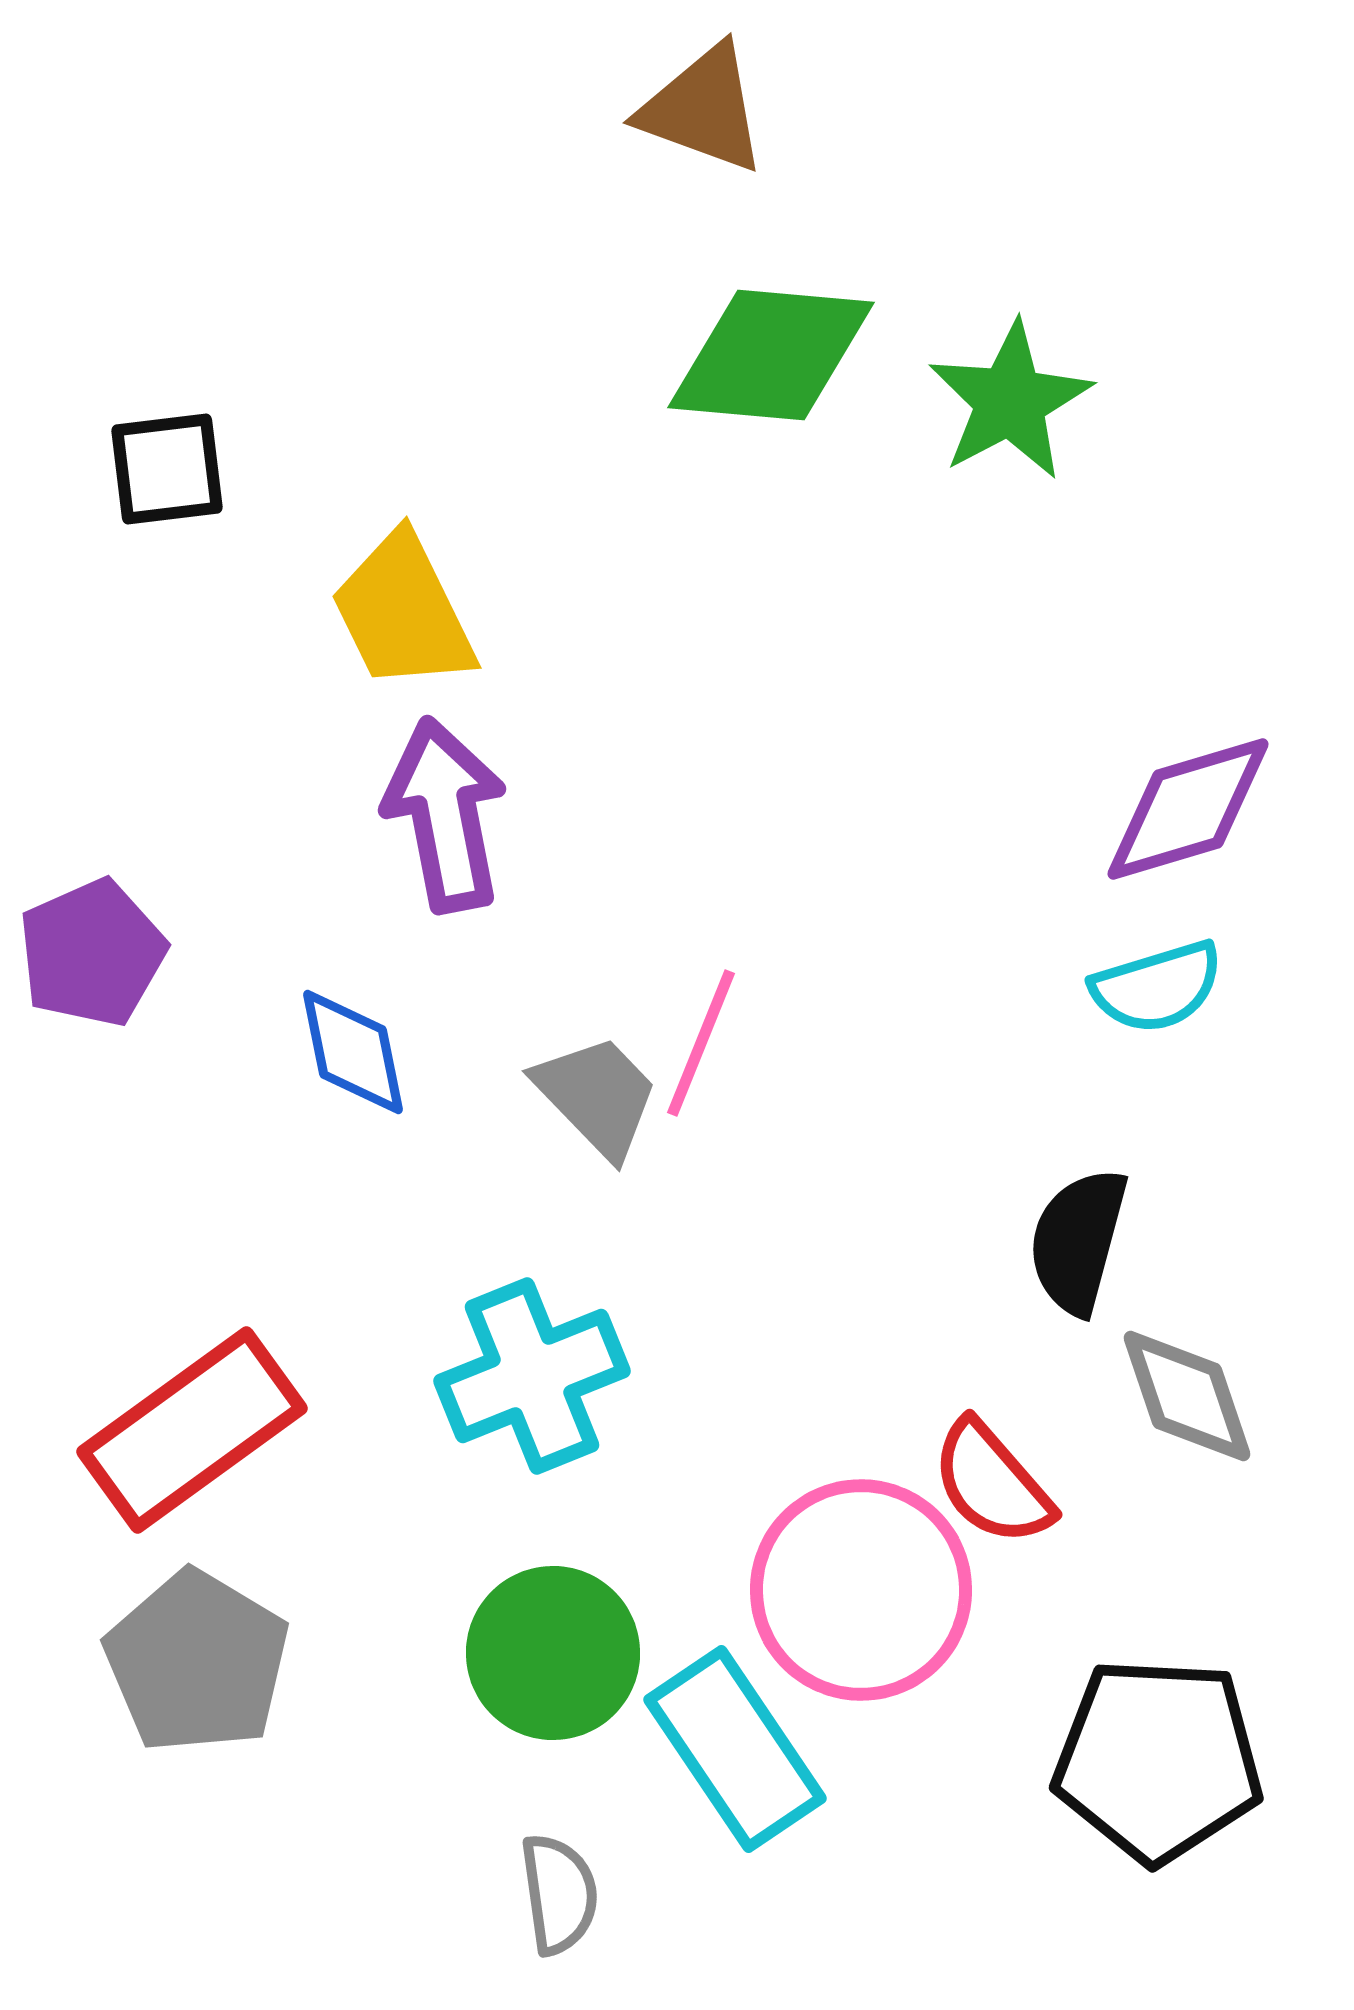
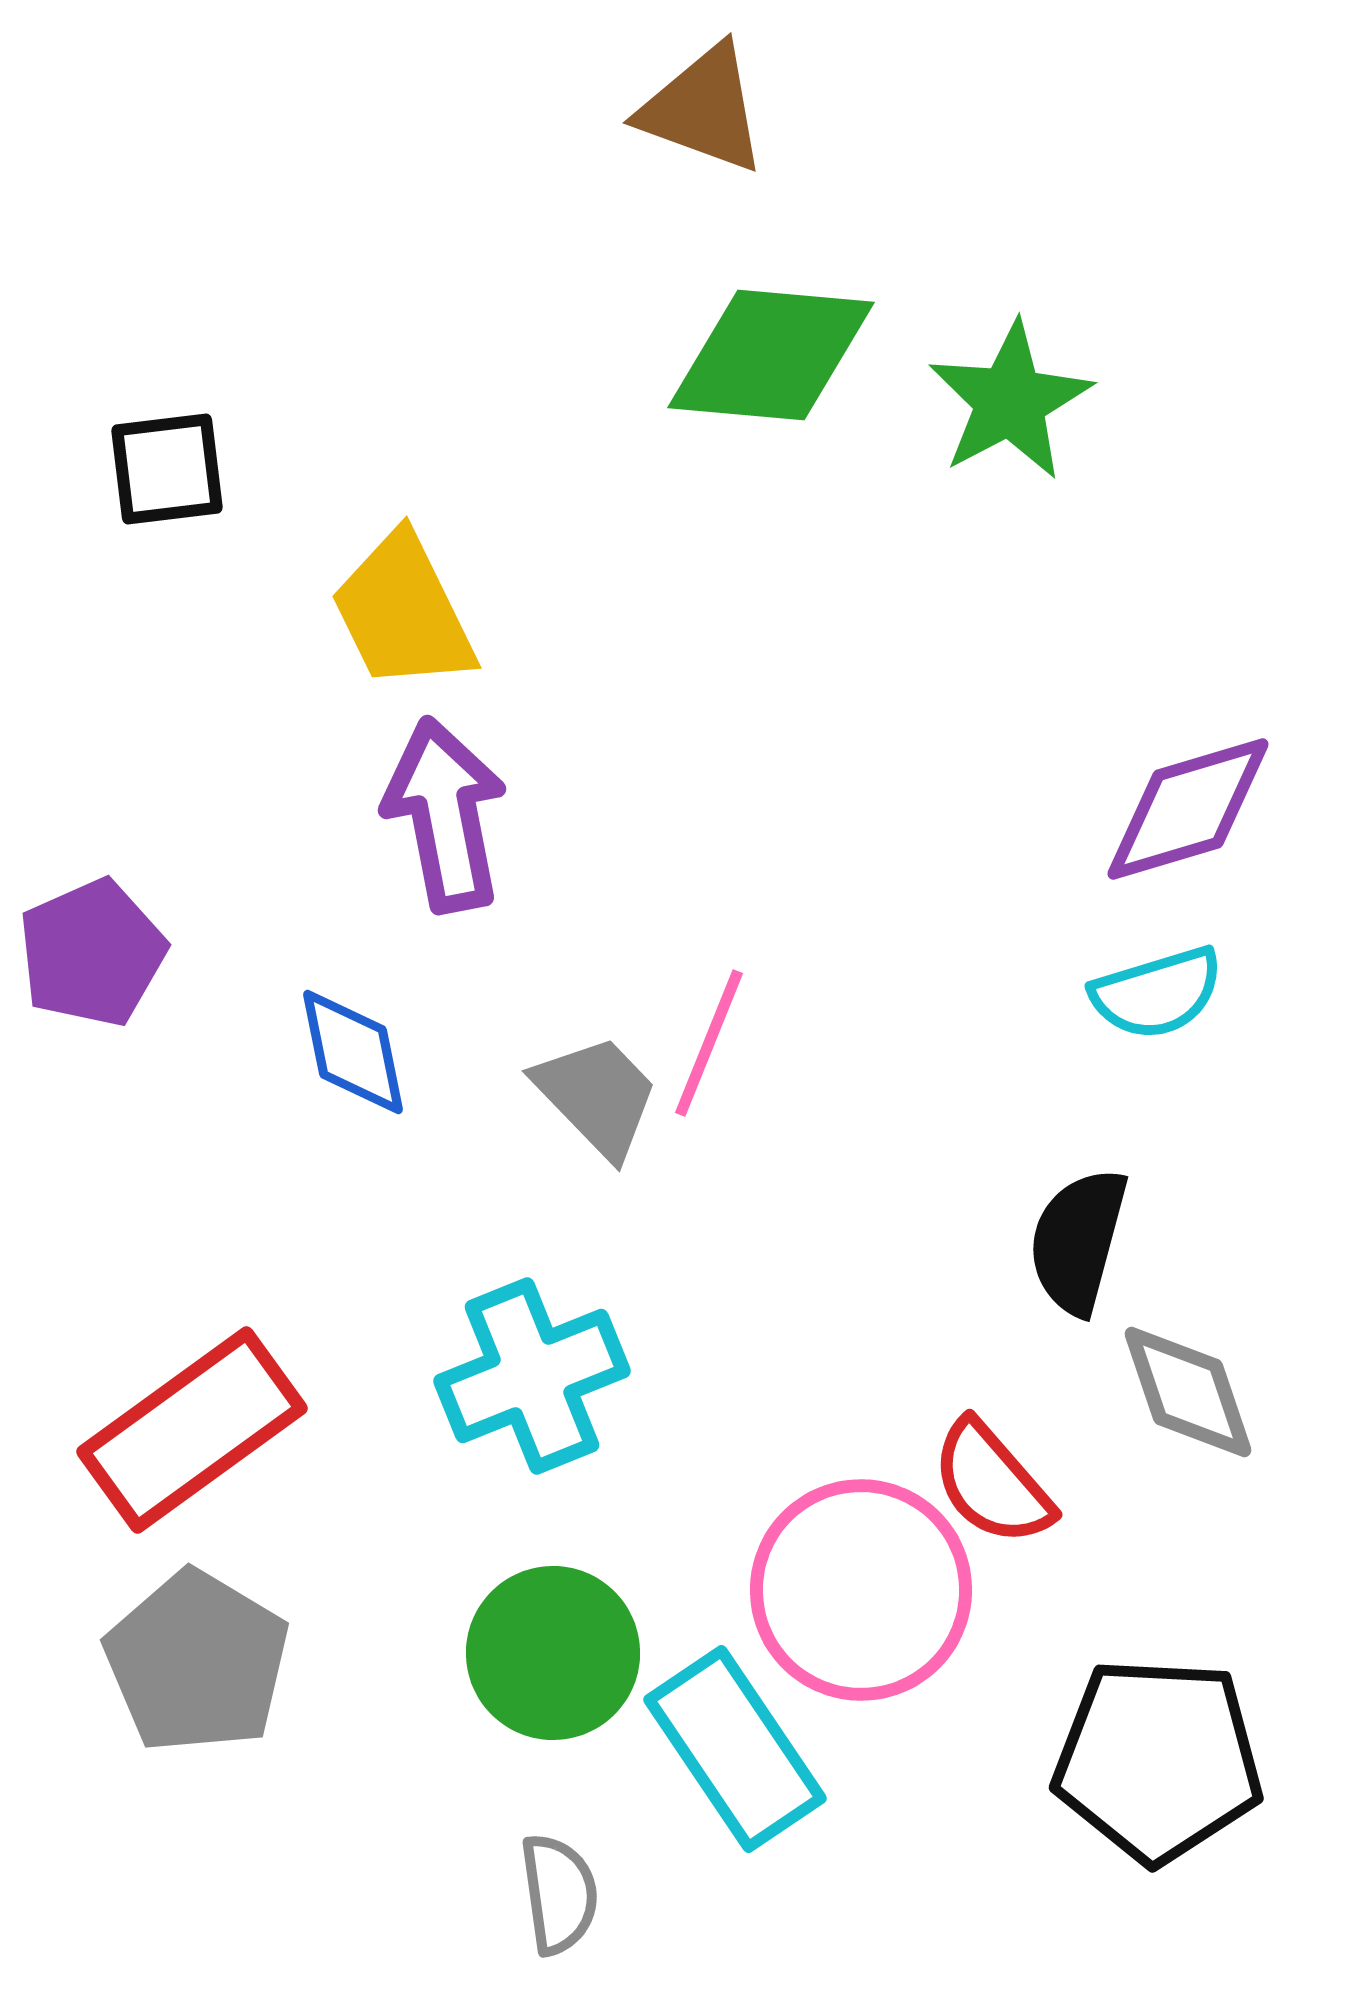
cyan semicircle: moved 6 px down
pink line: moved 8 px right
gray diamond: moved 1 px right, 4 px up
